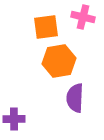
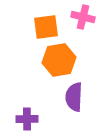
orange hexagon: moved 1 px up
purple semicircle: moved 1 px left, 1 px up
purple cross: moved 13 px right
